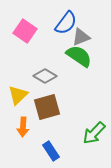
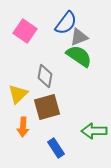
gray triangle: moved 2 px left
gray diamond: rotated 70 degrees clockwise
yellow triangle: moved 1 px up
green arrow: moved 2 px up; rotated 45 degrees clockwise
blue rectangle: moved 5 px right, 3 px up
